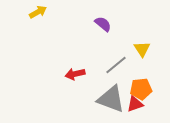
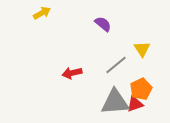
yellow arrow: moved 4 px right, 1 px down
red arrow: moved 3 px left, 1 px up
orange pentagon: rotated 20 degrees counterclockwise
gray triangle: moved 4 px right, 3 px down; rotated 24 degrees counterclockwise
